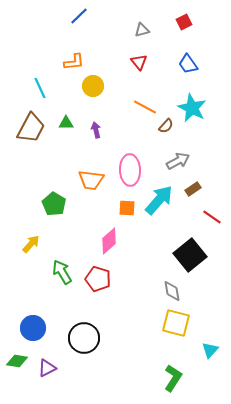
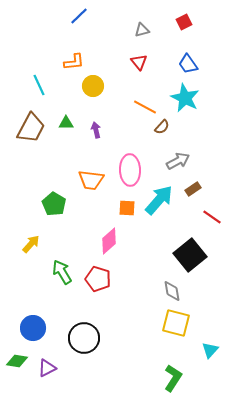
cyan line: moved 1 px left, 3 px up
cyan star: moved 7 px left, 10 px up
brown semicircle: moved 4 px left, 1 px down
